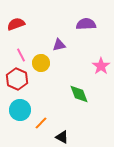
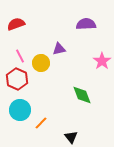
purple triangle: moved 4 px down
pink line: moved 1 px left, 1 px down
pink star: moved 1 px right, 5 px up
green diamond: moved 3 px right, 1 px down
black triangle: moved 9 px right; rotated 24 degrees clockwise
